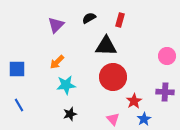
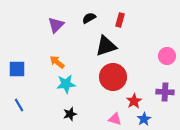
black triangle: rotated 20 degrees counterclockwise
orange arrow: rotated 84 degrees clockwise
cyan star: moved 1 px up
pink triangle: moved 2 px right; rotated 32 degrees counterclockwise
